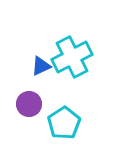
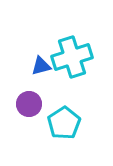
cyan cross: rotated 9 degrees clockwise
blue triangle: rotated 10 degrees clockwise
